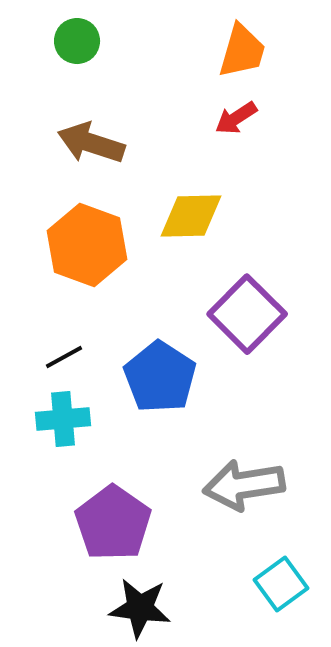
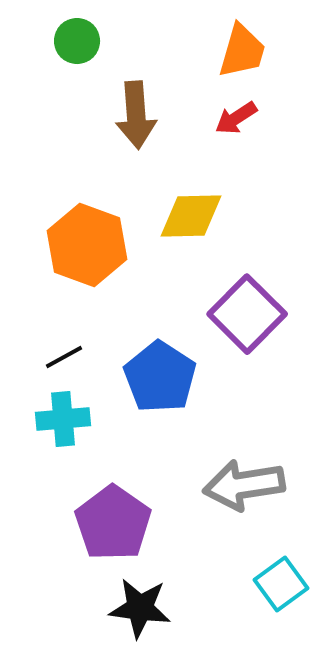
brown arrow: moved 45 px right, 28 px up; rotated 112 degrees counterclockwise
